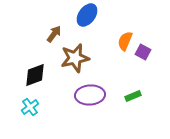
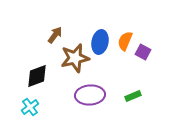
blue ellipse: moved 13 px right, 27 px down; rotated 25 degrees counterclockwise
brown arrow: moved 1 px right, 1 px down
black diamond: moved 2 px right, 1 px down
